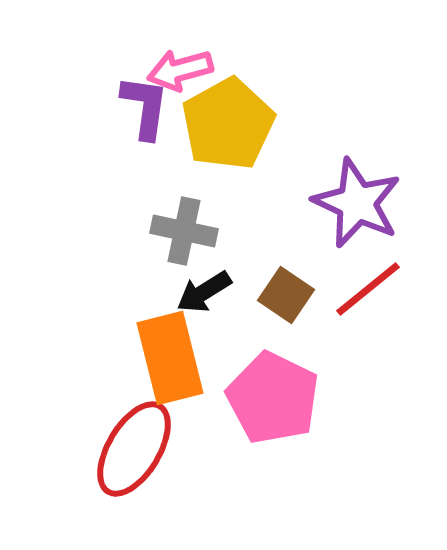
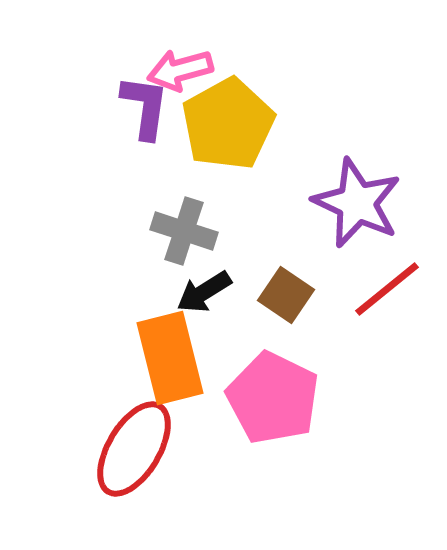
gray cross: rotated 6 degrees clockwise
red line: moved 19 px right
